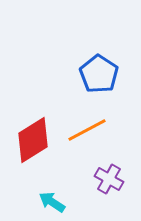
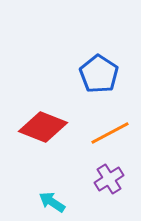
orange line: moved 23 px right, 3 px down
red diamond: moved 10 px right, 13 px up; rotated 54 degrees clockwise
purple cross: rotated 28 degrees clockwise
